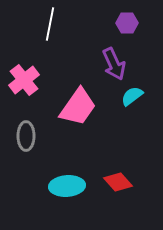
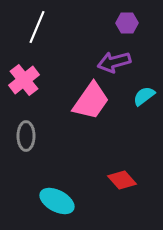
white line: moved 13 px left, 3 px down; rotated 12 degrees clockwise
purple arrow: moved 2 px up; rotated 100 degrees clockwise
cyan semicircle: moved 12 px right
pink trapezoid: moved 13 px right, 6 px up
red diamond: moved 4 px right, 2 px up
cyan ellipse: moved 10 px left, 15 px down; rotated 32 degrees clockwise
